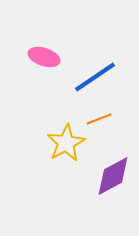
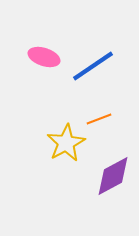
blue line: moved 2 px left, 11 px up
